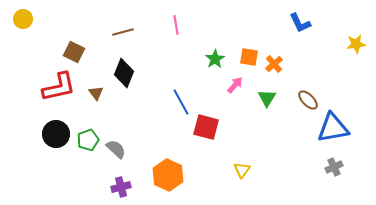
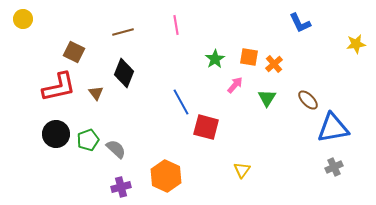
orange hexagon: moved 2 px left, 1 px down
